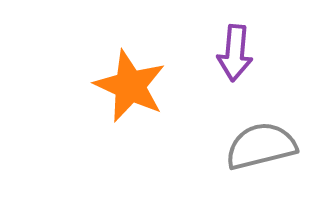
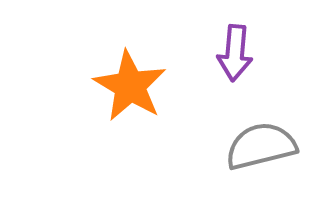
orange star: rotated 6 degrees clockwise
